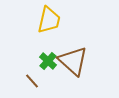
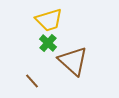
yellow trapezoid: rotated 60 degrees clockwise
green cross: moved 18 px up
